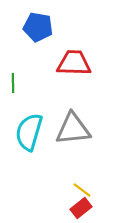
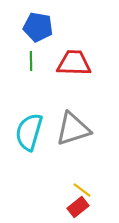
green line: moved 18 px right, 22 px up
gray triangle: rotated 12 degrees counterclockwise
red rectangle: moved 3 px left, 1 px up
